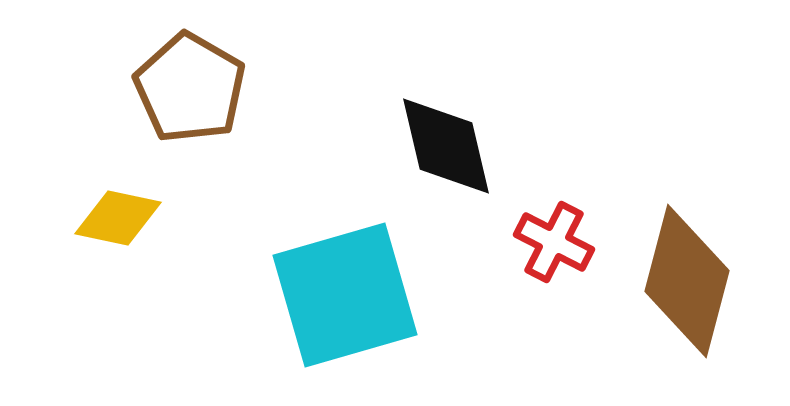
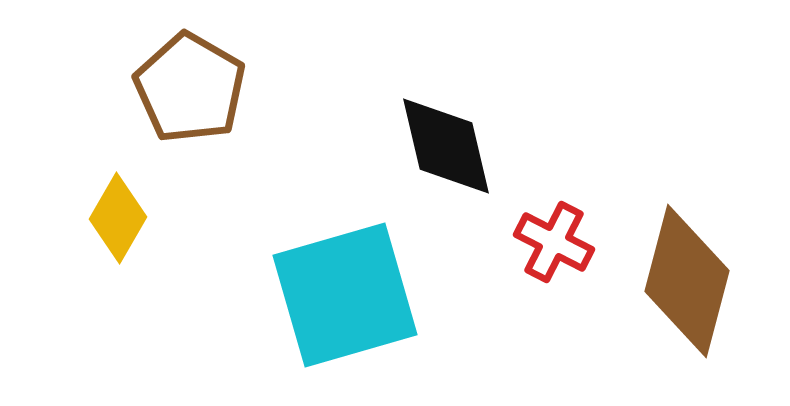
yellow diamond: rotated 72 degrees counterclockwise
